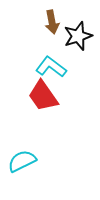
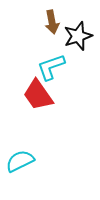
cyan L-shape: rotated 56 degrees counterclockwise
red trapezoid: moved 5 px left, 1 px up
cyan semicircle: moved 2 px left
